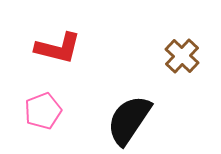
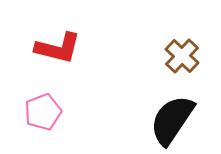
pink pentagon: moved 1 px down
black semicircle: moved 43 px right
